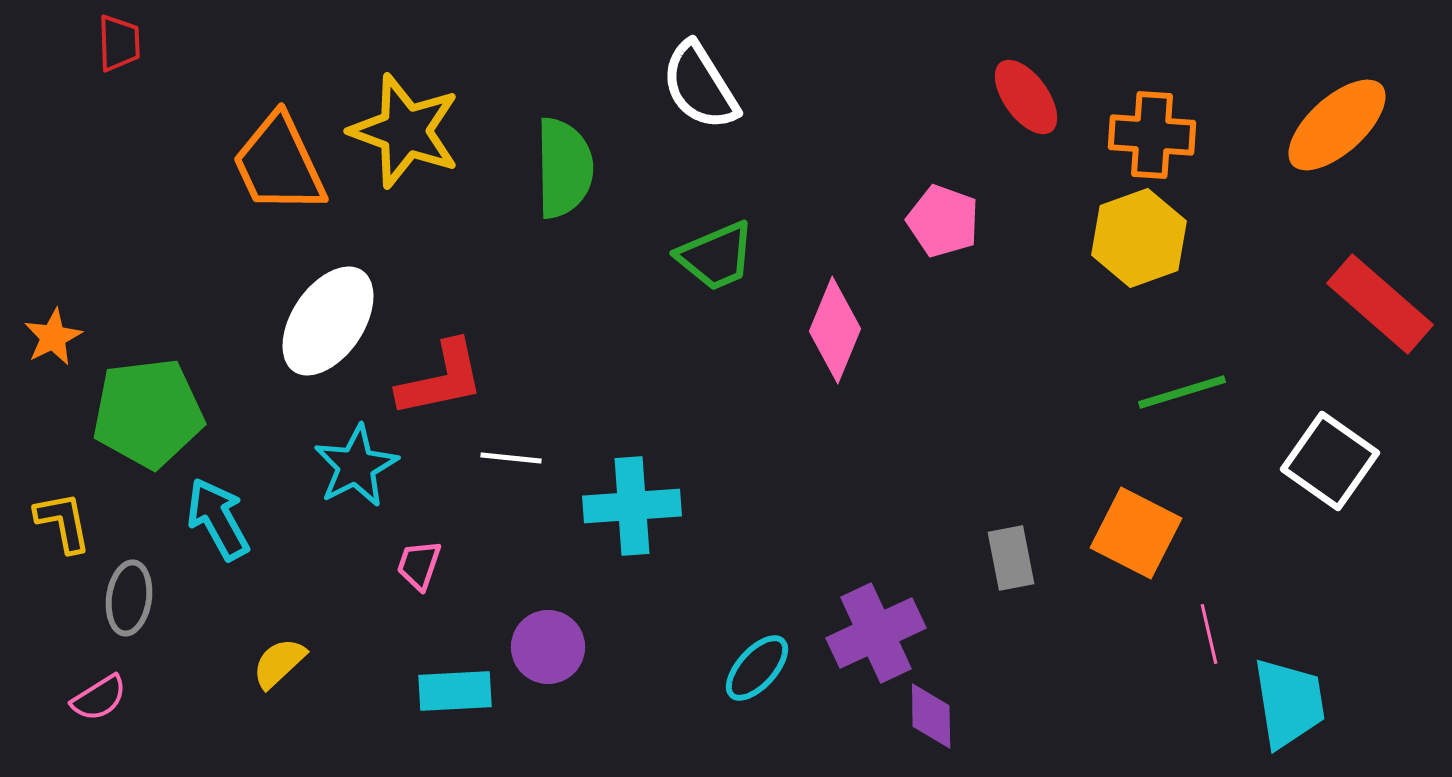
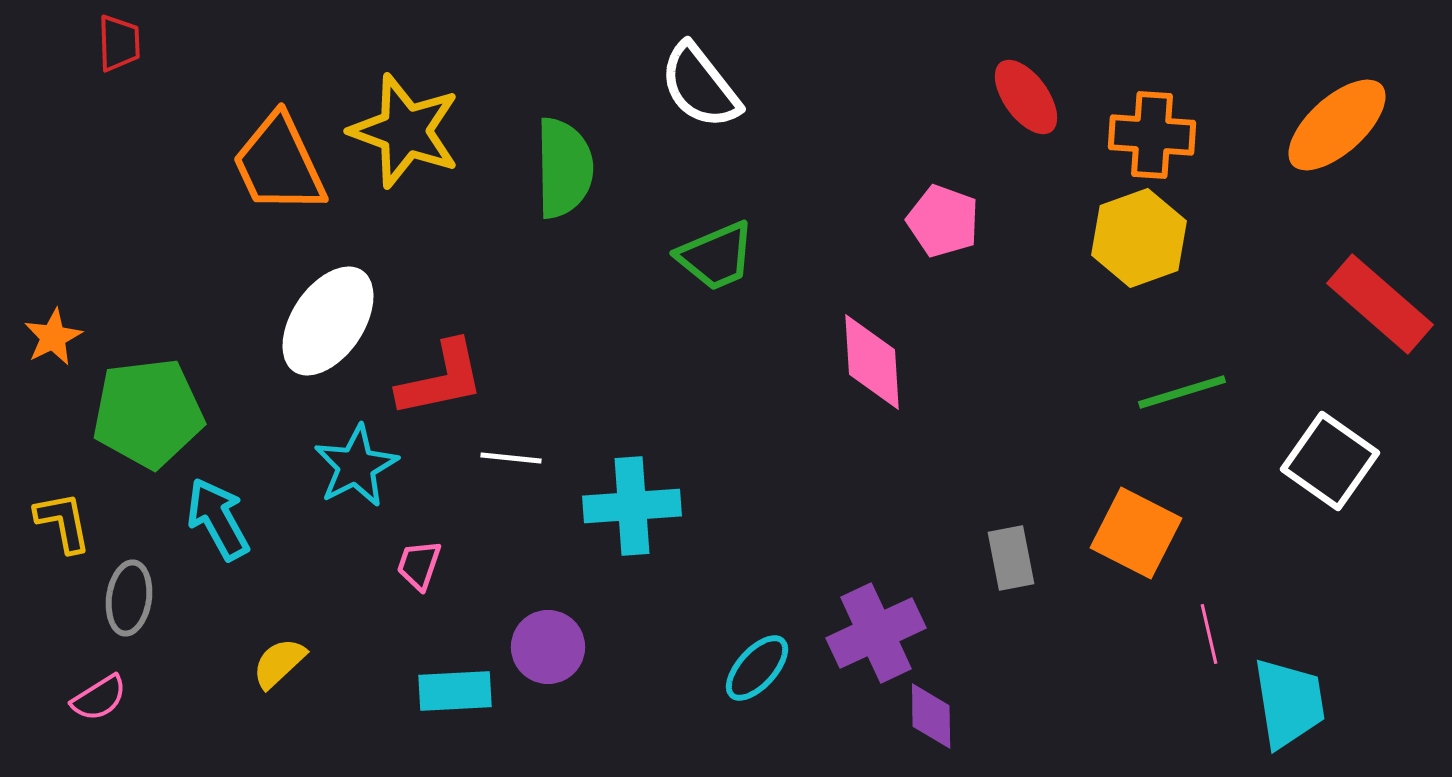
white semicircle: rotated 6 degrees counterclockwise
pink diamond: moved 37 px right, 32 px down; rotated 26 degrees counterclockwise
